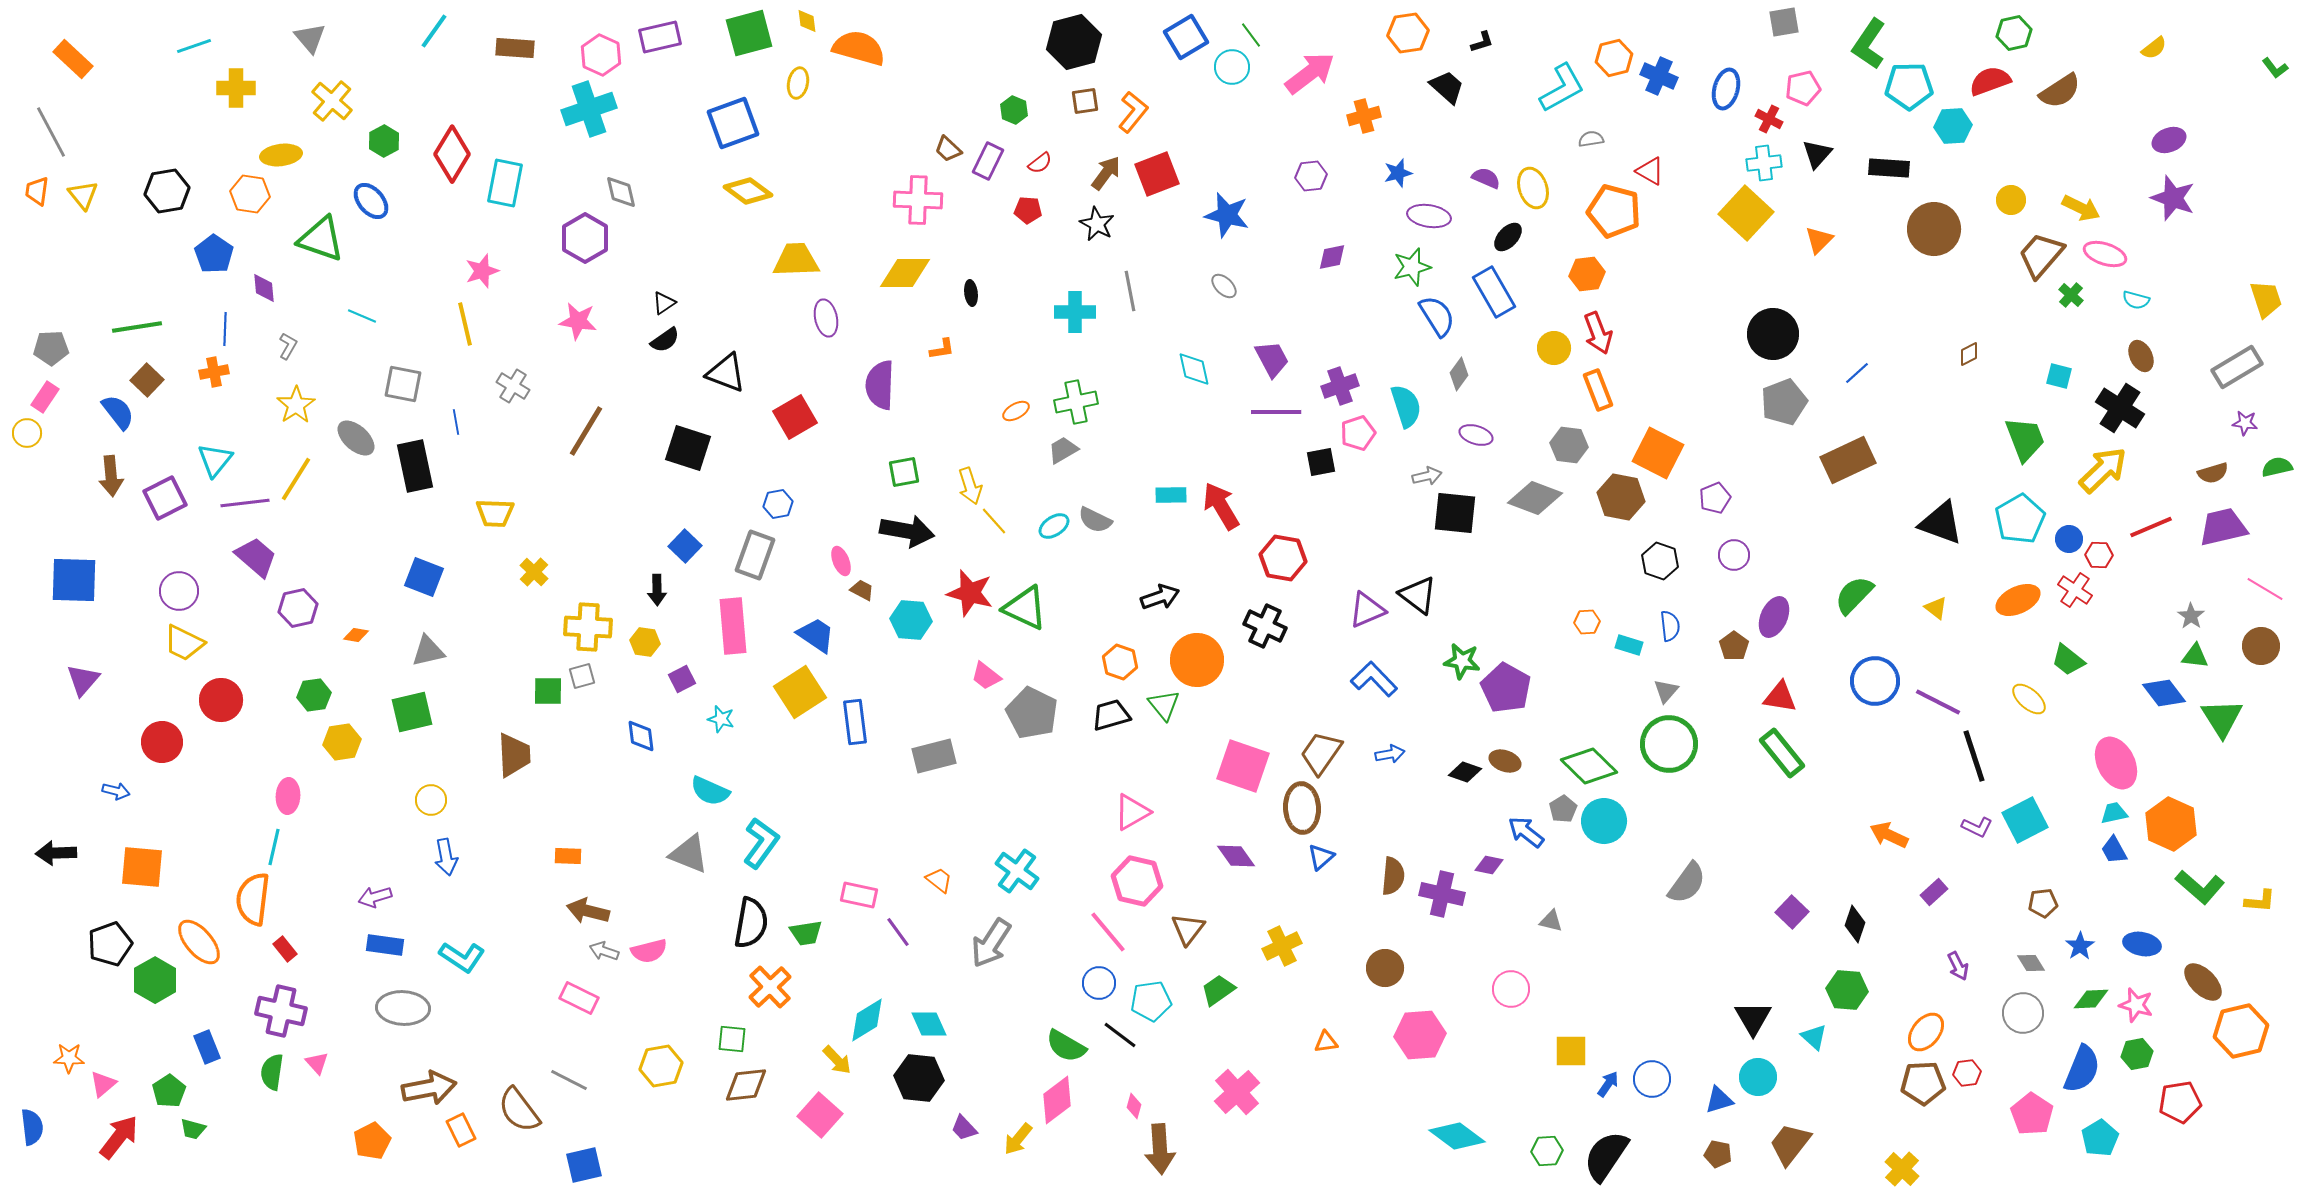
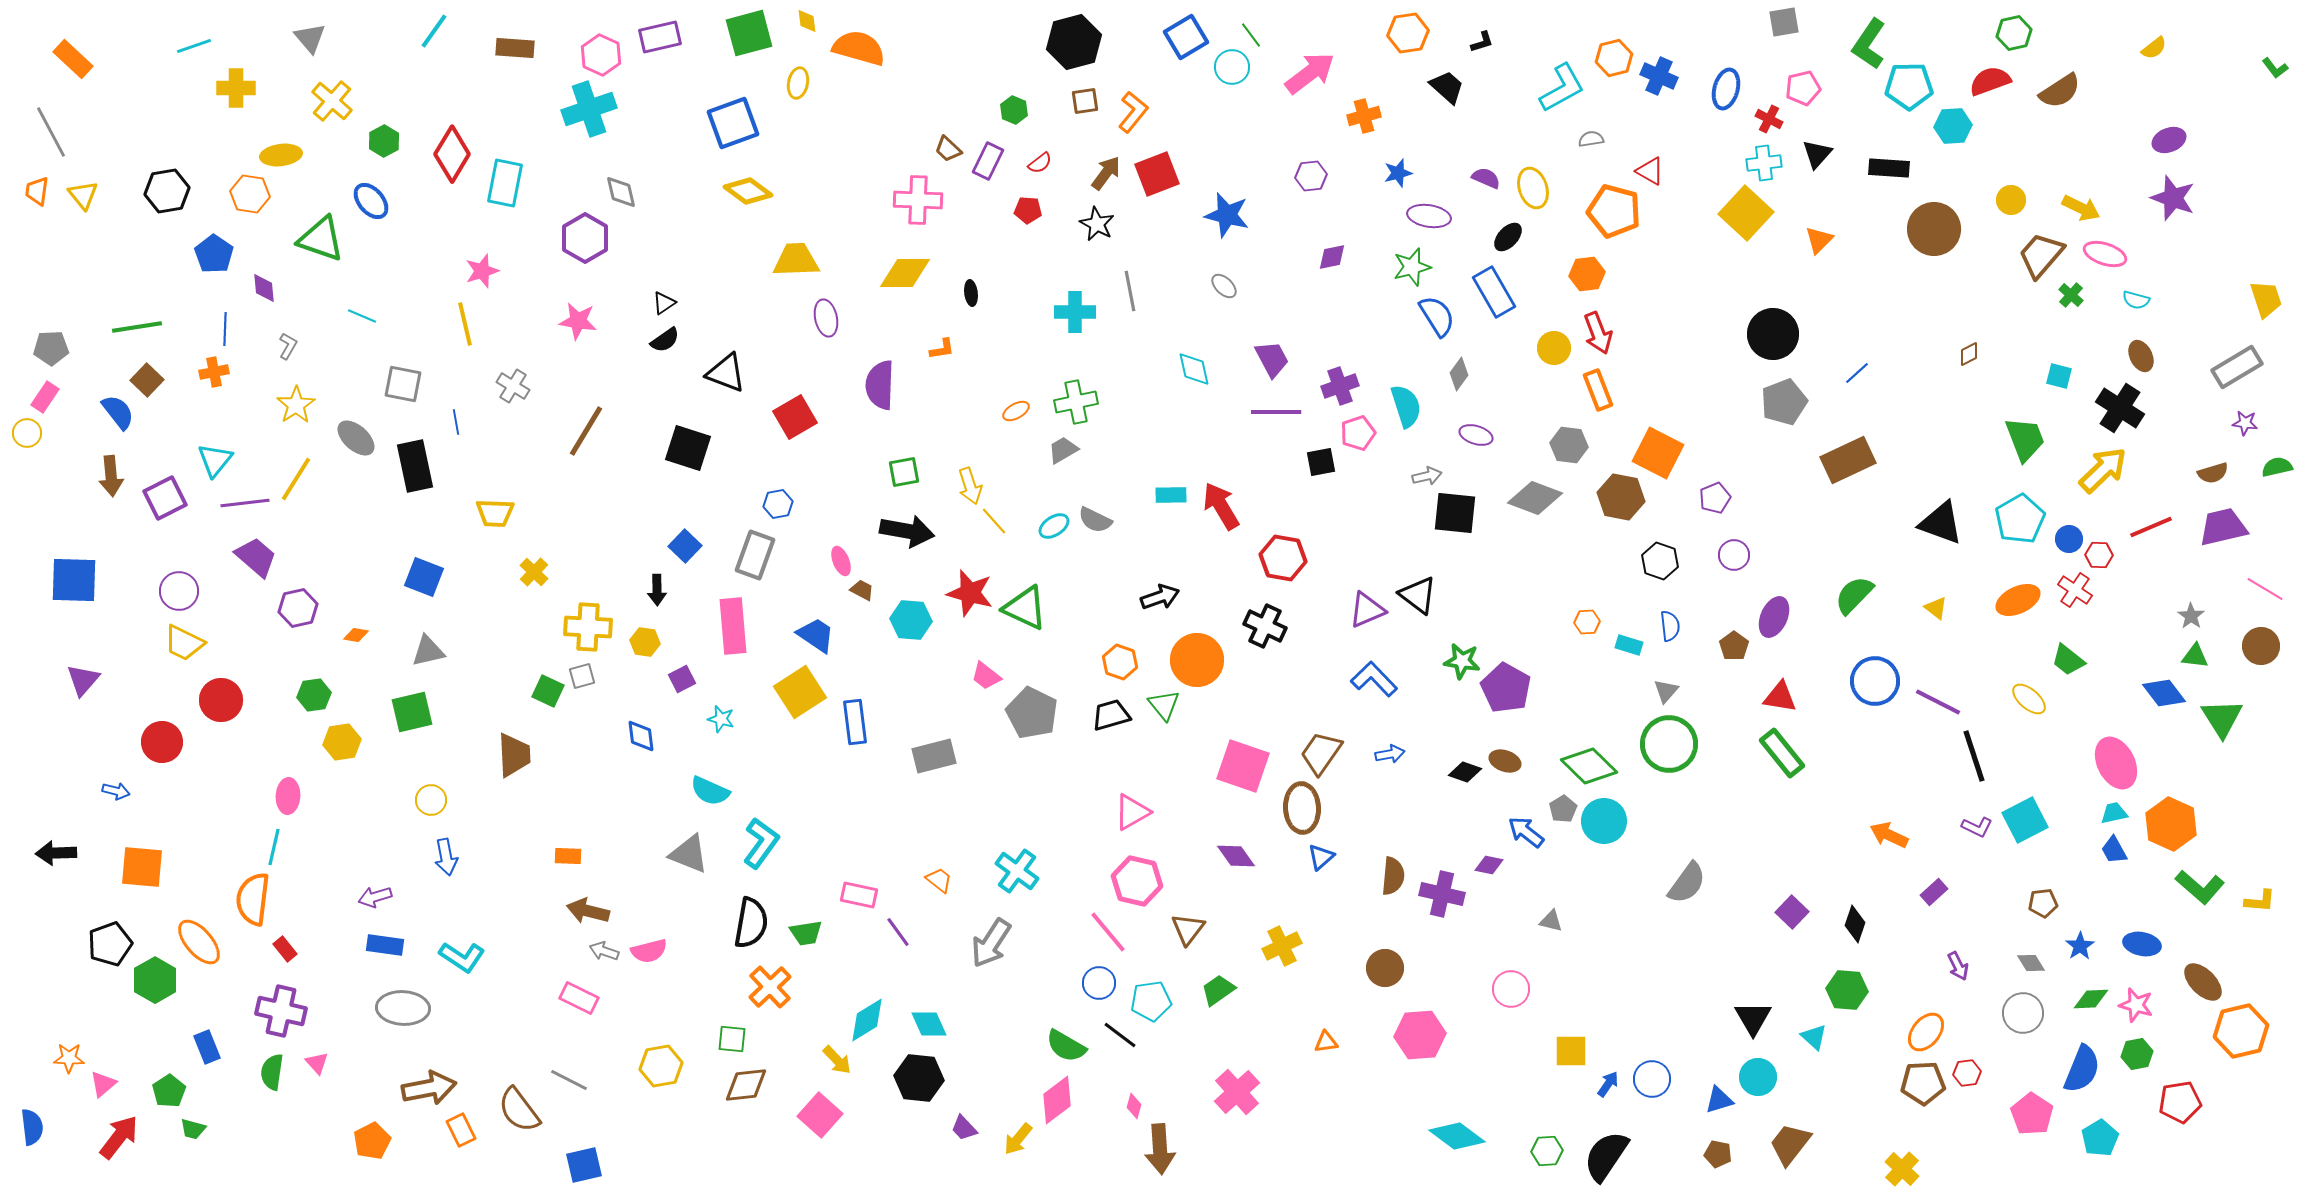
green square at (548, 691): rotated 24 degrees clockwise
